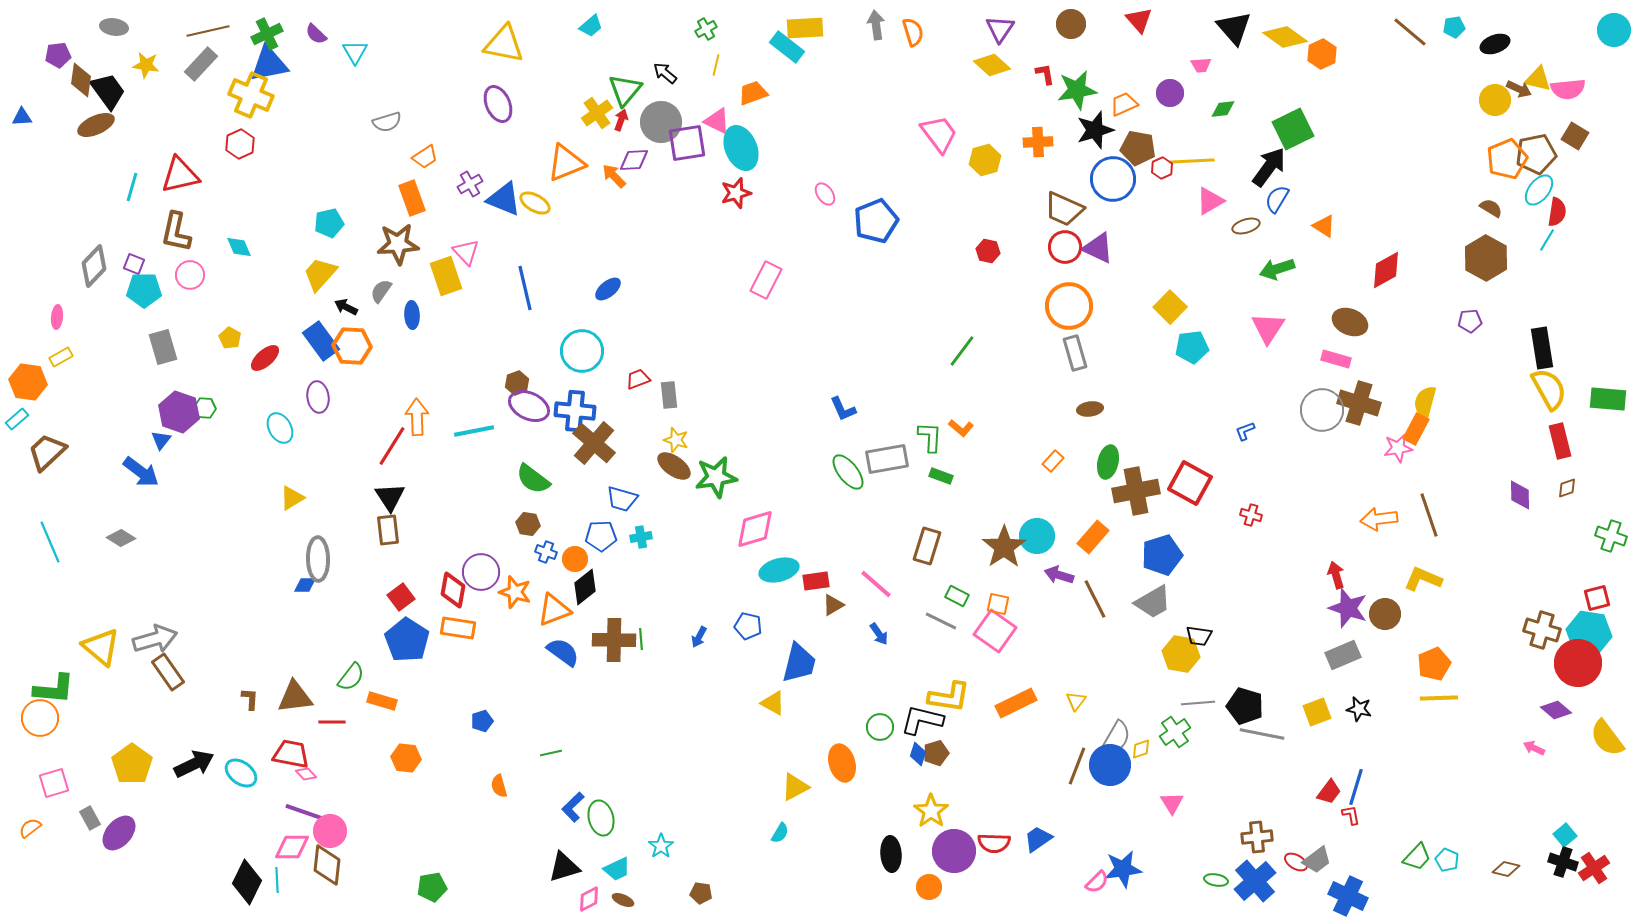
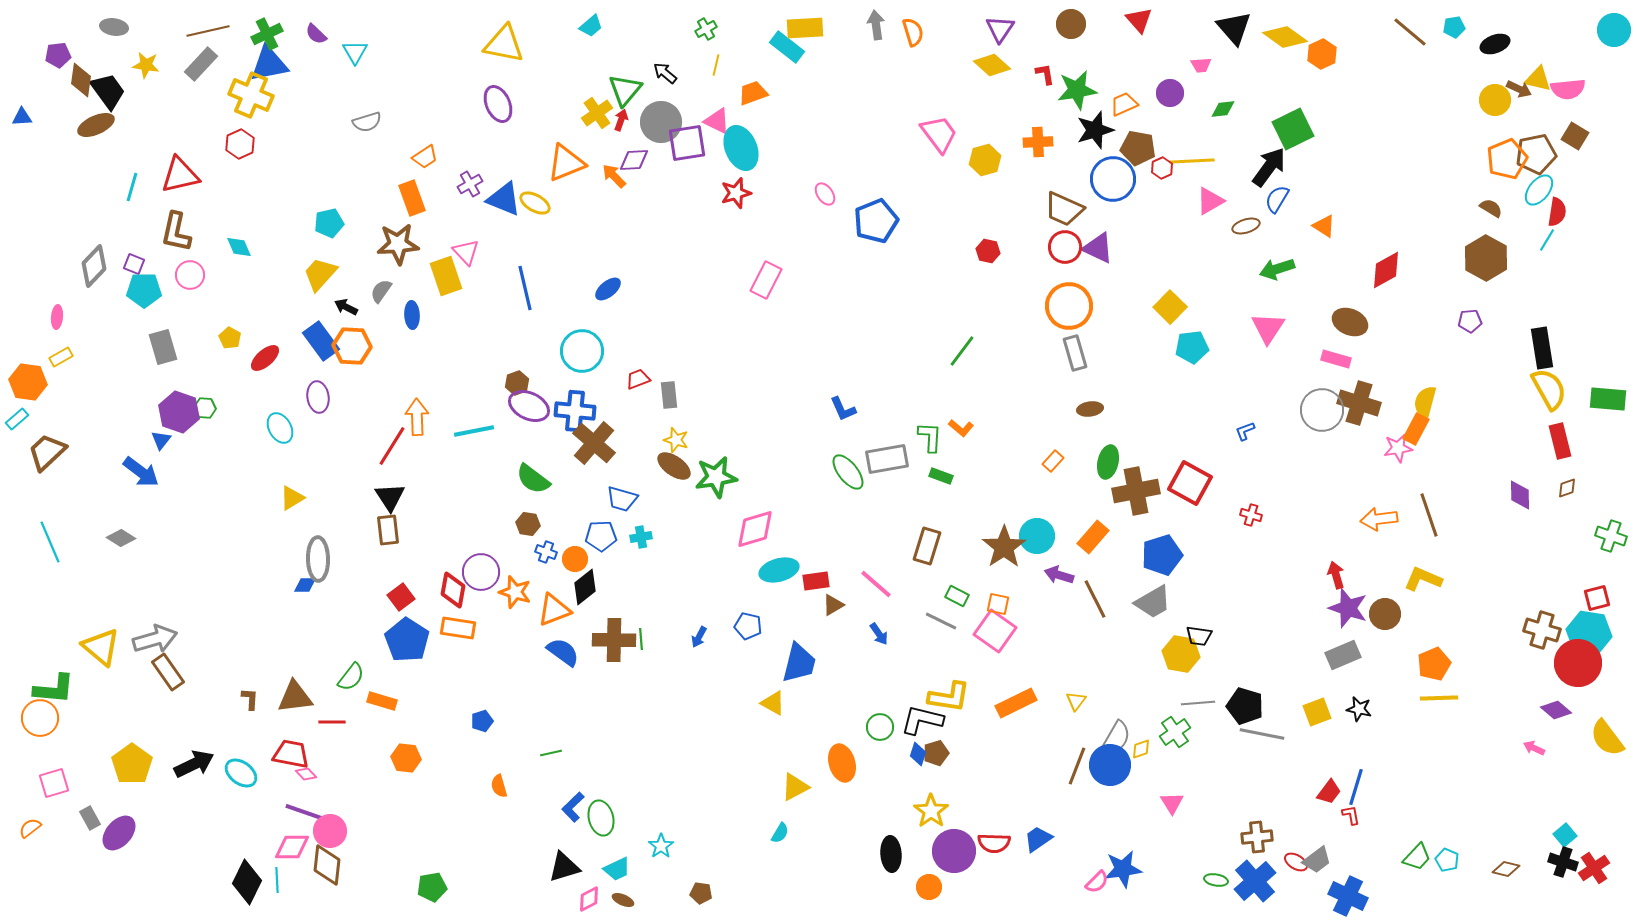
gray semicircle at (387, 122): moved 20 px left
